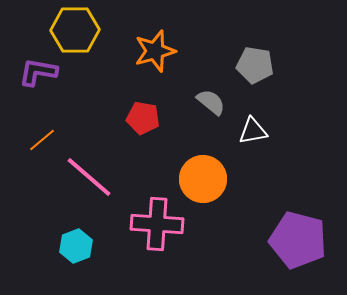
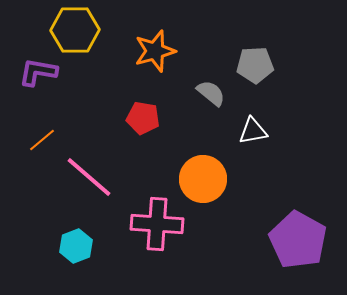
gray pentagon: rotated 12 degrees counterclockwise
gray semicircle: moved 9 px up
purple pentagon: rotated 14 degrees clockwise
